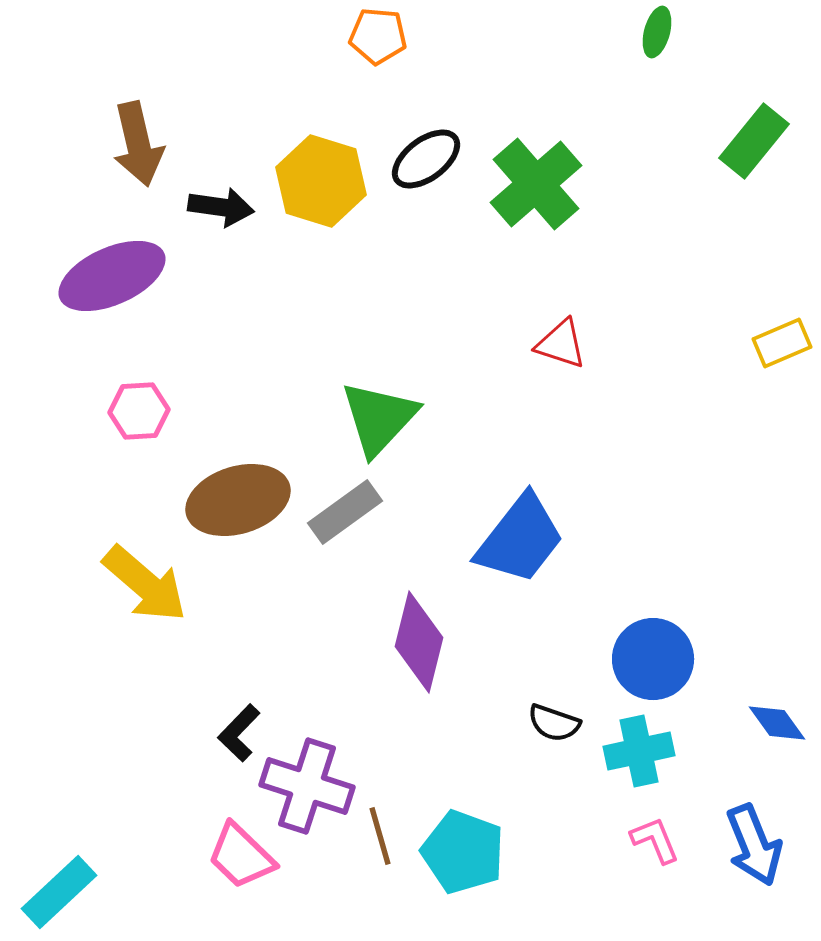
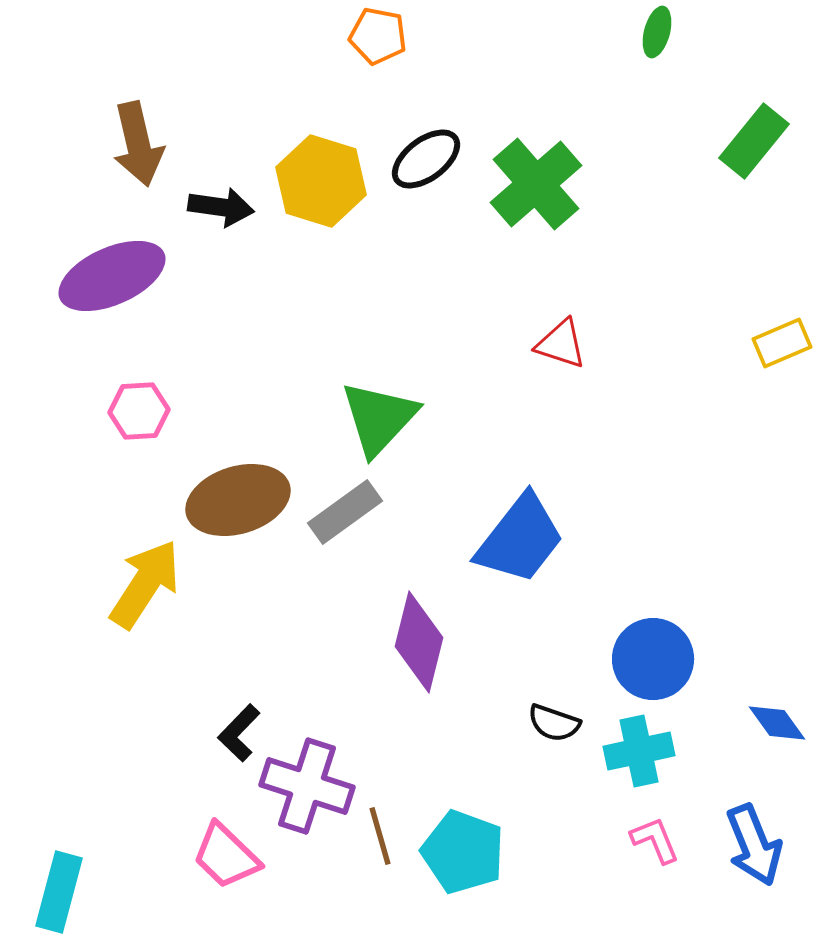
orange pentagon: rotated 6 degrees clockwise
yellow arrow: rotated 98 degrees counterclockwise
pink trapezoid: moved 15 px left
cyan rectangle: rotated 32 degrees counterclockwise
